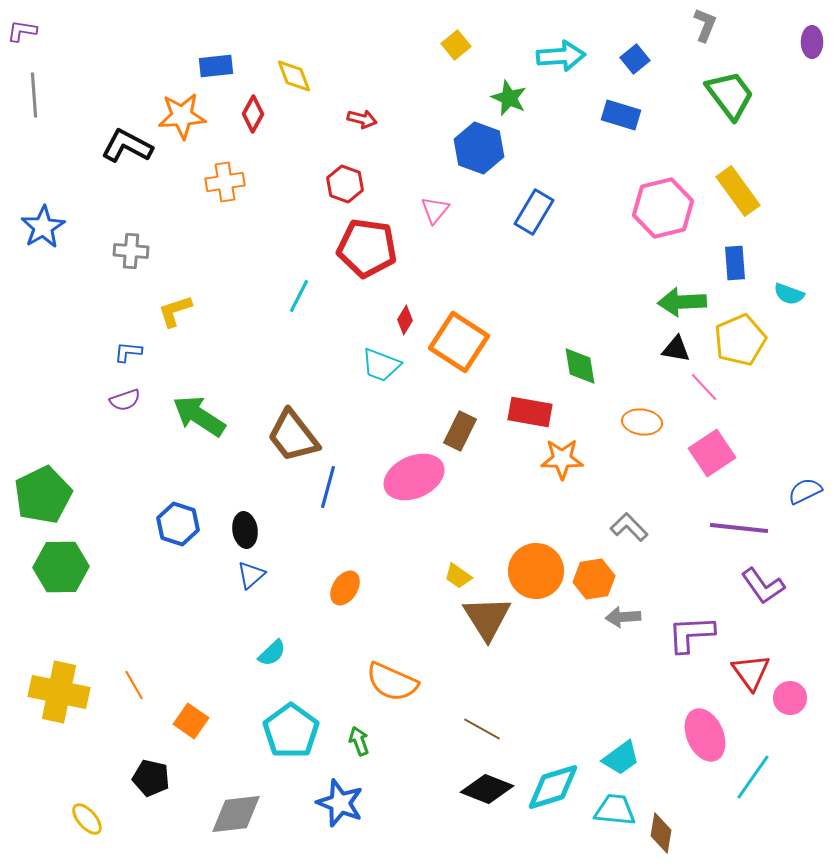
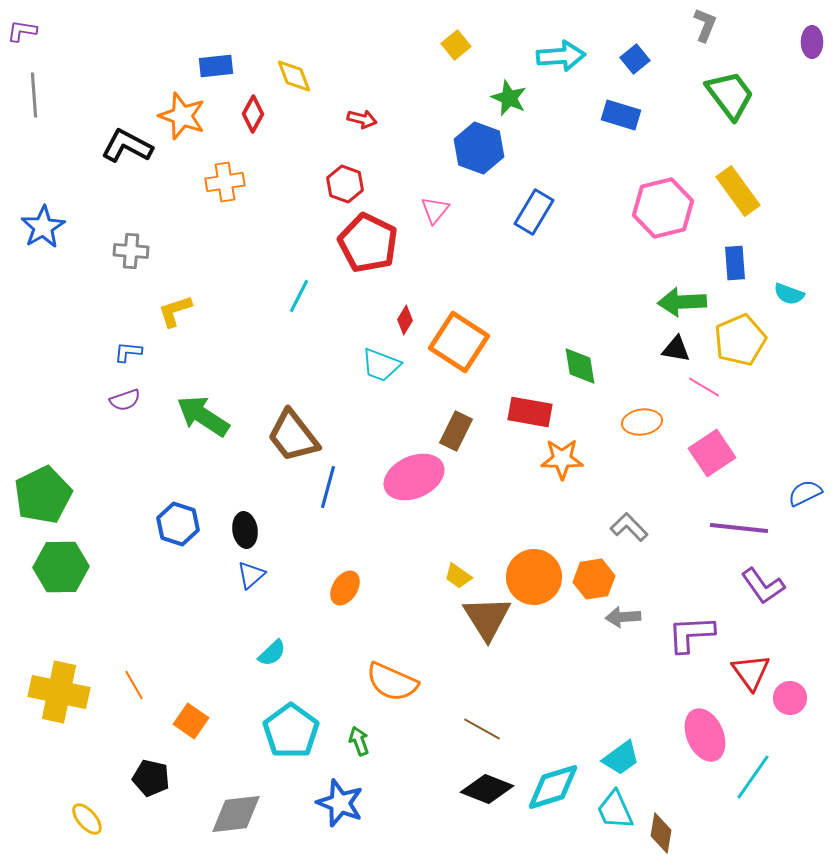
orange star at (182, 116): rotated 24 degrees clockwise
red pentagon at (367, 248): moved 1 px right, 5 px up; rotated 18 degrees clockwise
pink line at (704, 387): rotated 16 degrees counterclockwise
green arrow at (199, 416): moved 4 px right
orange ellipse at (642, 422): rotated 15 degrees counterclockwise
brown rectangle at (460, 431): moved 4 px left
blue semicircle at (805, 491): moved 2 px down
orange circle at (536, 571): moved 2 px left, 6 px down
cyan trapezoid at (615, 810): rotated 120 degrees counterclockwise
